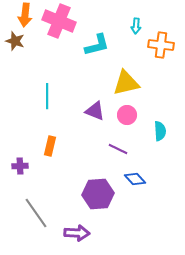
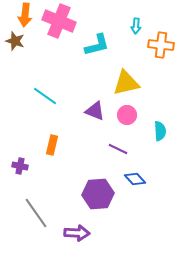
cyan line: moved 2 px left; rotated 55 degrees counterclockwise
orange rectangle: moved 2 px right, 1 px up
purple cross: rotated 14 degrees clockwise
